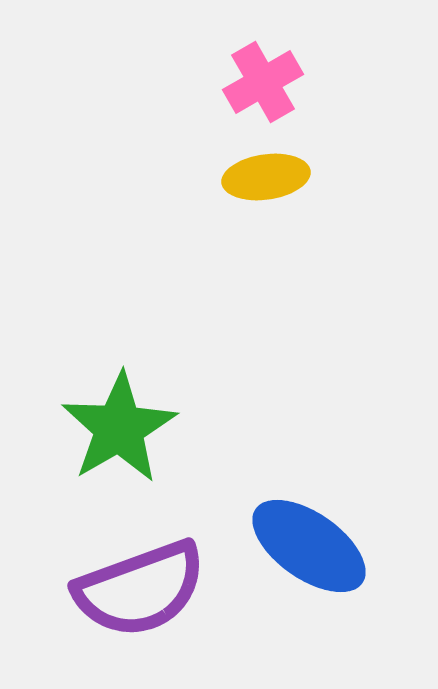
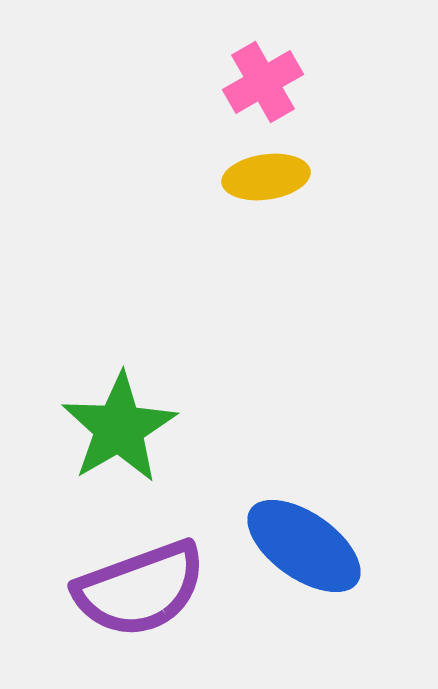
blue ellipse: moved 5 px left
